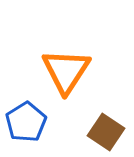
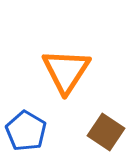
blue pentagon: moved 9 px down; rotated 9 degrees counterclockwise
